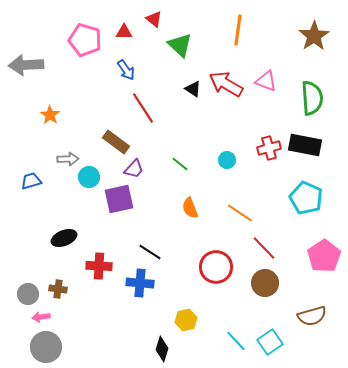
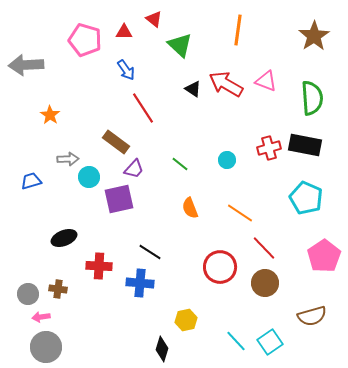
red circle at (216, 267): moved 4 px right
